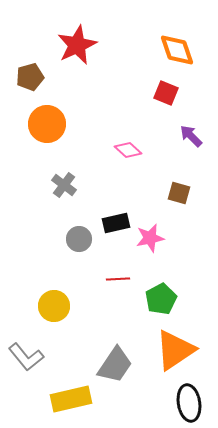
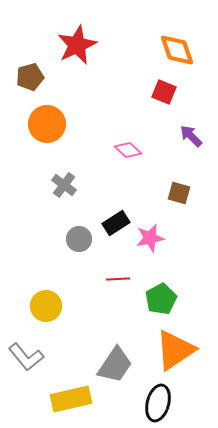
red square: moved 2 px left, 1 px up
black rectangle: rotated 20 degrees counterclockwise
yellow circle: moved 8 px left
black ellipse: moved 31 px left; rotated 24 degrees clockwise
